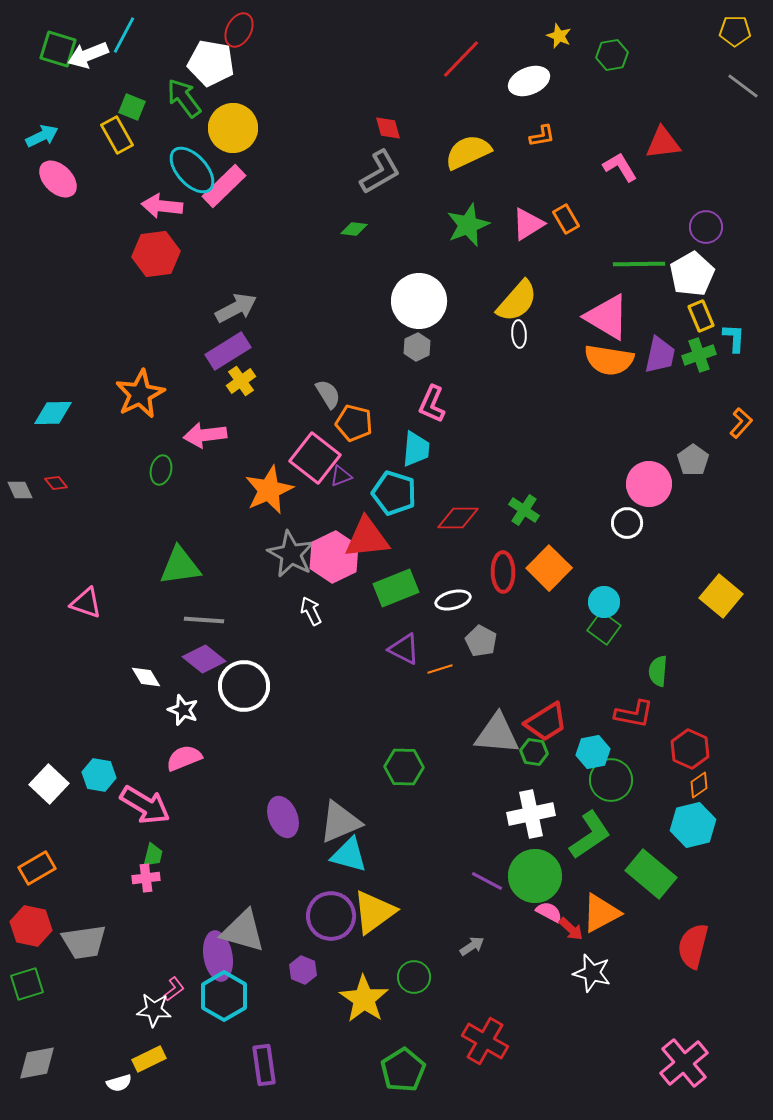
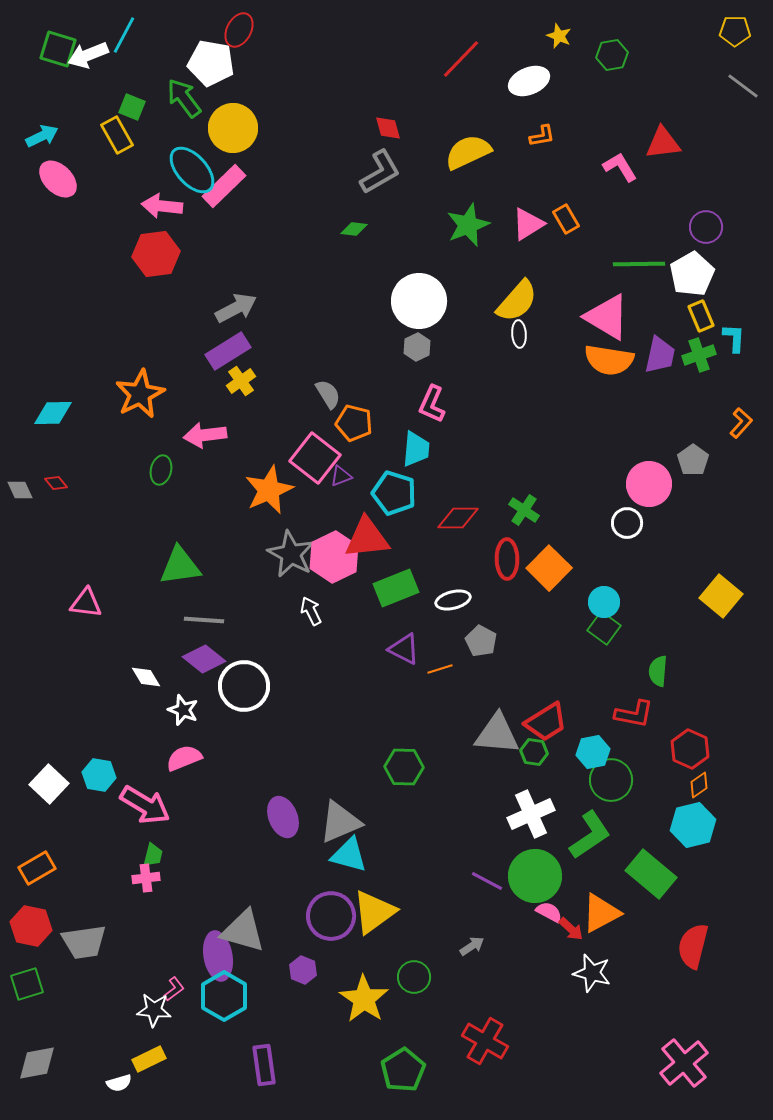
red ellipse at (503, 572): moved 4 px right, 13 px up
pink triangle at (86, 603): rotated 12 degrees counterclockwise
white cross at (531, 814): rotated 12 degrees counterclockwise
